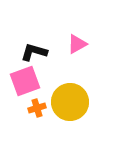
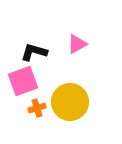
pink square: moved 2 px left
